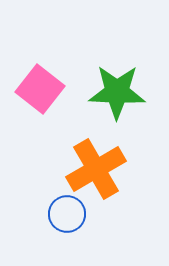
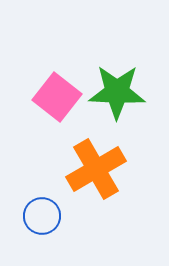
pink square: moved 17 px right, 8 px down
blue circle: moved 25 px left, 2 px down
